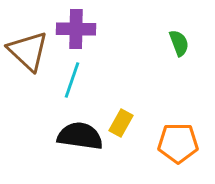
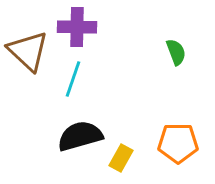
purple cross: moved 1 px right, 2 px up
green semicircle: moved 3 px left, 9 px down
cyan line: moved 1 px right, 1 px up
yellow rectangle: moved 35 px down
black semicircle: rotated 24 degrees counterclockwise
